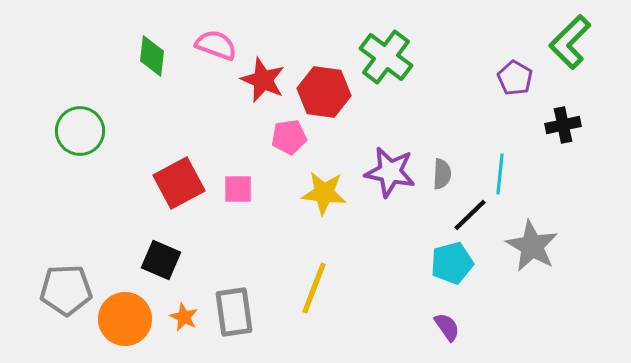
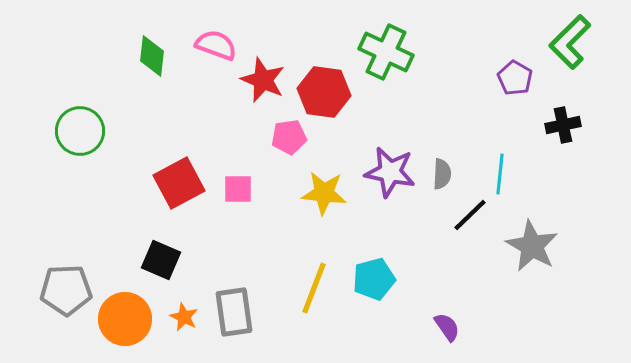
green cross: moved 5 px up; rotated 12 degrees counterclockwise
cyan pentagon: moved 78 px left, 16 px down
